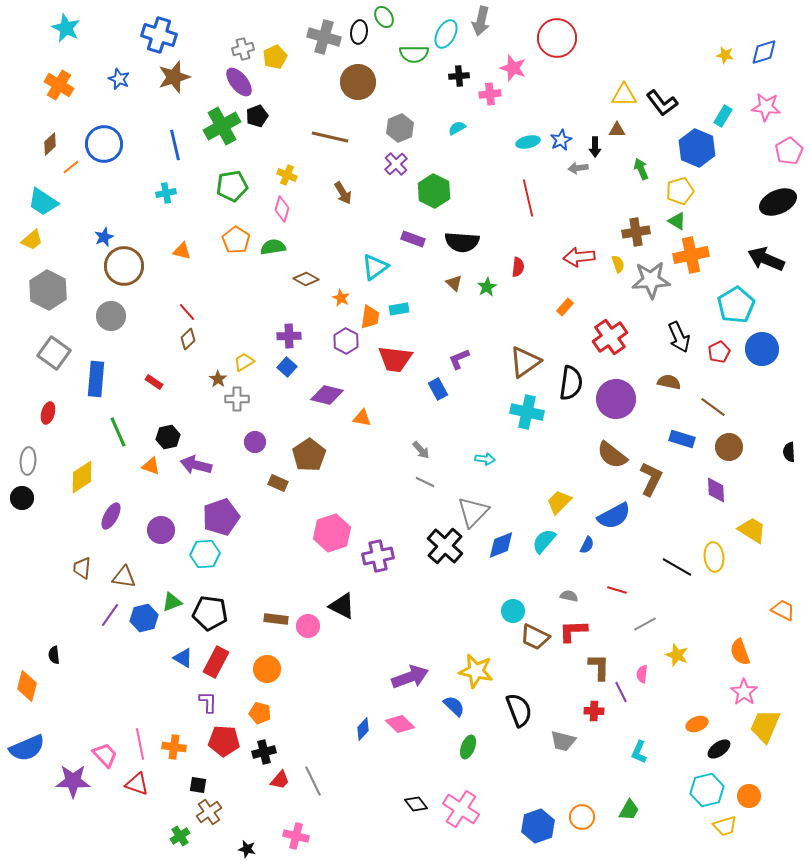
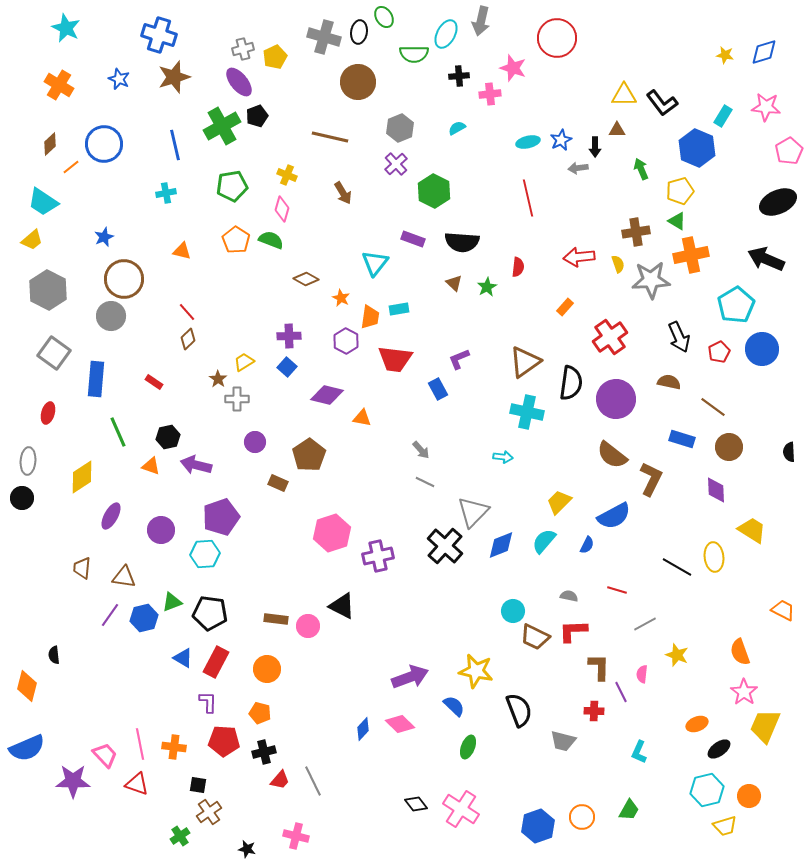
green semicircle at (273, 247): moved 2 px left, 7 px up; rotated 30 degrees clockwise
brown circle at (124, 266): moved 13 px down
cyan triangle at (375, 267): moved 4 px up; rotated 16 degrees counterclockwise
cyan arrow at (485, 459): moved 18 px right, 2 px up
